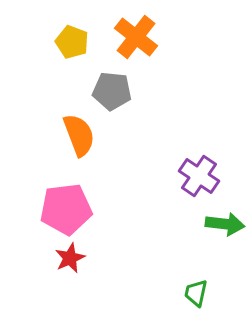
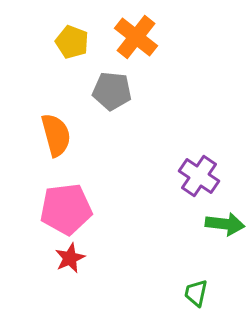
orange semicircle: moved 23 px left; rotated 6 degrees clockwise
